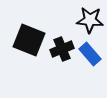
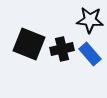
black square: moved 4 px down
black cross: rotated 10 degrees clockwise
